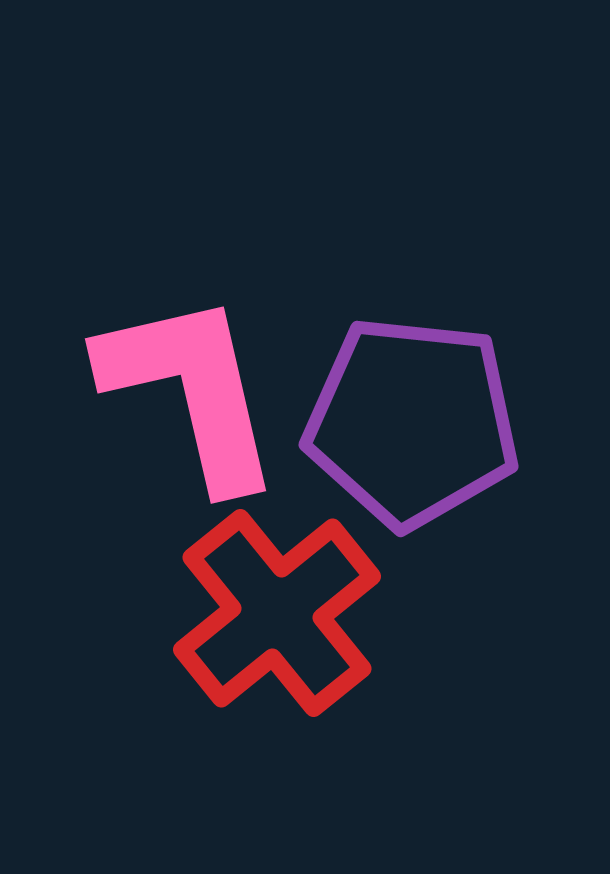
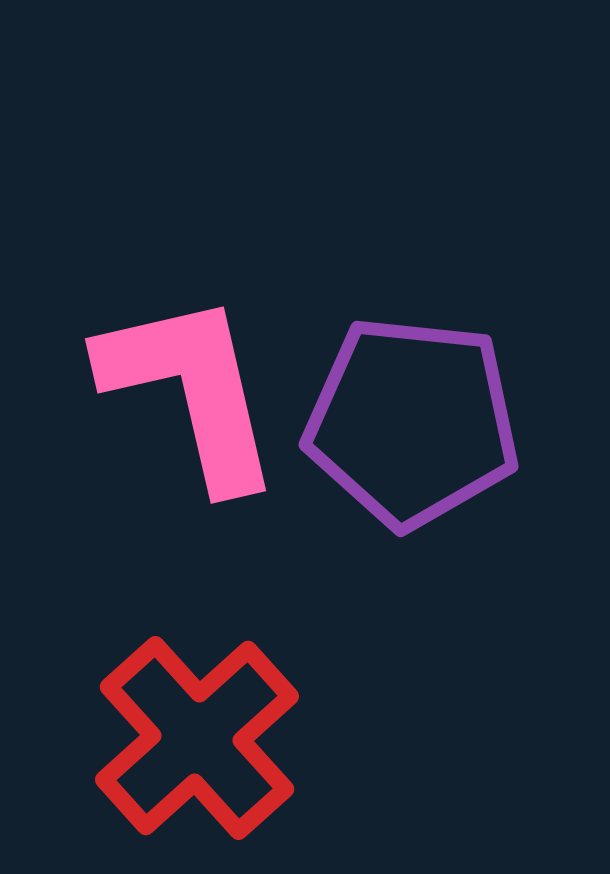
red cross: moved 80 px left, 125 px down; rotated 3 degrees counterclockwise
